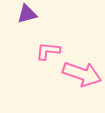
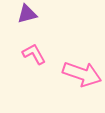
pink L-shape: moved 14 px left, 3 px down; rotated 55 degrees clockwise
